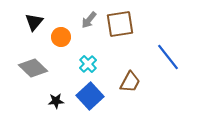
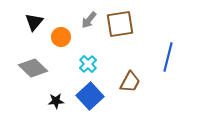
blue line: rotated 52 degrees clockwise
